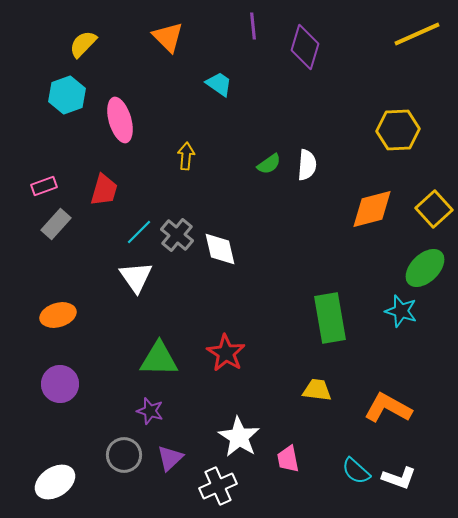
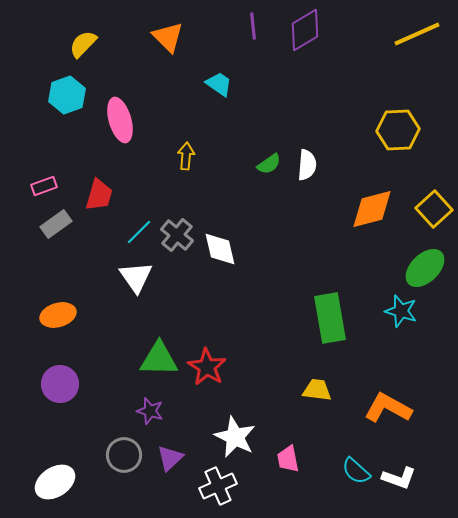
purple diamond: moved 17 px up; rotated 42 degrees clockwise
red trapezoid: moved 5 px left, 5 px down
gray rectangle: rotated 12 degrees clockwise
red star: moved 19 px left, 14 px down
white star: moved 4 px left; rotated 6 degrees counterclockwise
